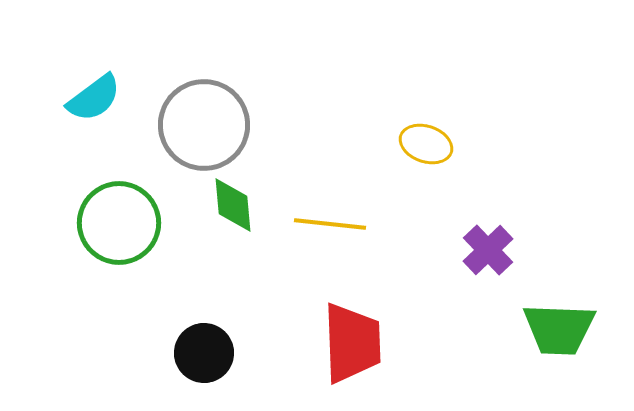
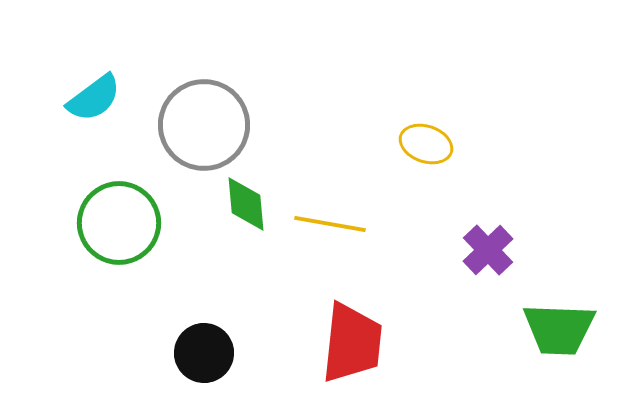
green diamond: moved 13 px right, 1 px up
yellow line: rotated 4 degrees clockwise
red trapezoid: rotated 8 degrees clockwise
